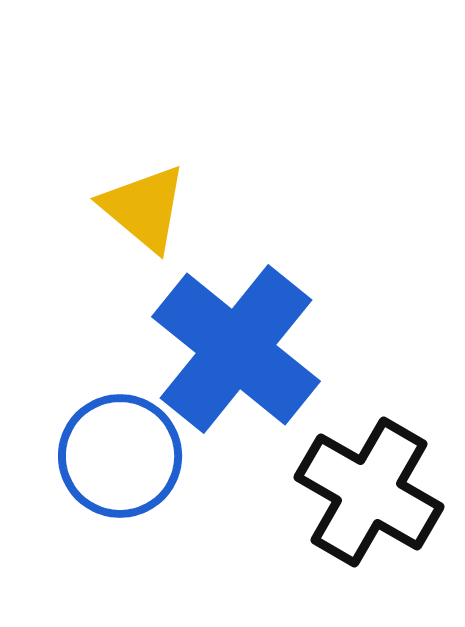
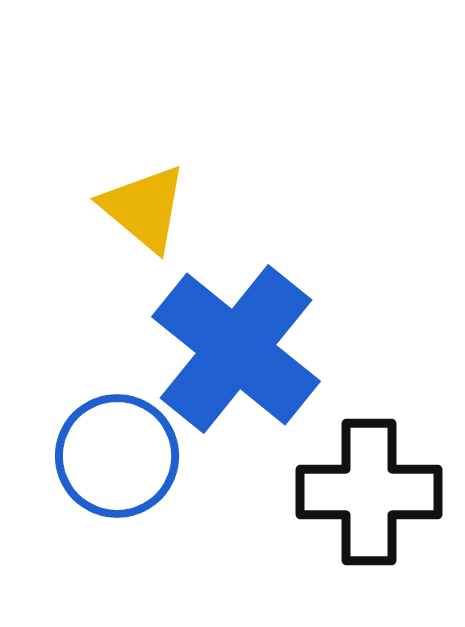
blue circle: moved 3 px left
black cross: rotated 30 degrees counterclockwise
